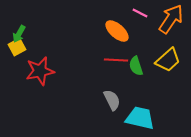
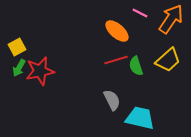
green arrow: moved 34 px down
red line: rotated 20 degrees counterclockwise
